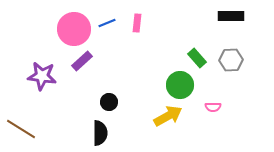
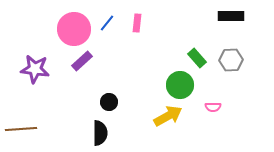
blue line: rotated 30 degrees counterclockwise
purple star: moved 7 px left, 7 px up
brown line: rotated 36 degrees counterclockwise
